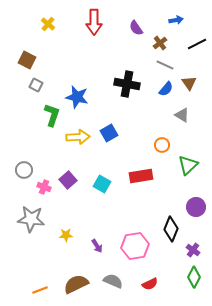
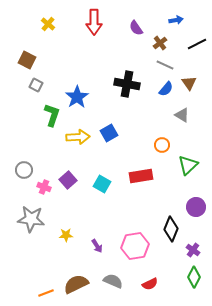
blue star: rotated 25 degrees clockwise
orange line: moved 6 px right, 3 px down
